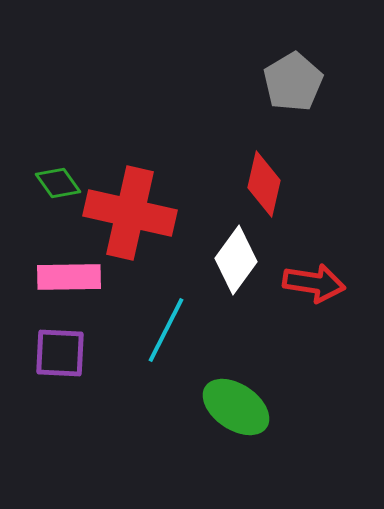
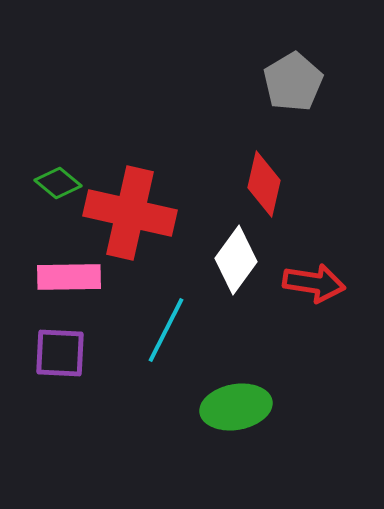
green diamond: rotated 15 degrees counterclockwise
green ellipse: rotated 44 degrees counterclockwise
